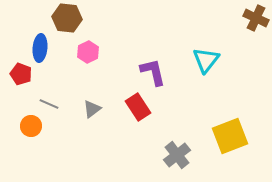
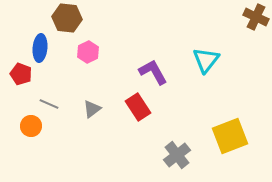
brown cross: moved 1 px up
purple L-shape: rotated 16 degrees counterclockwise
